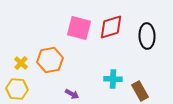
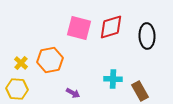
purple arrow: moved 1 px right, 1 px up
